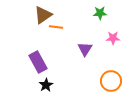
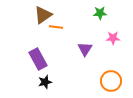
purple rectangle: moved 3 px up
black star: moved 1 px left, 3 px up; rotated 16 degrees clockwise
